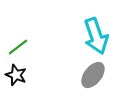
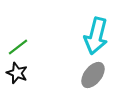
cyan arrow: rotated 33 degrees clockwise
black star: moved 1 px right, 2 px up
